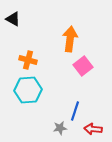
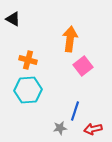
red arrow: rotated 18 degrees counterclockwise
